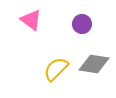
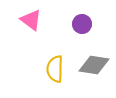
gray diamond: moved 1 px down
yellow semicircle: moved 1 px left; rotated 44 degrees counterclockwise
